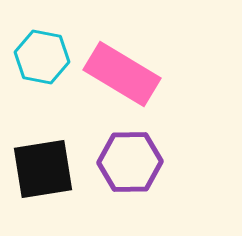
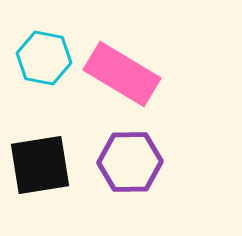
cyan hexagon: moved 2 px right, 1 px down
black square: moved 3 px left, 4 px up
